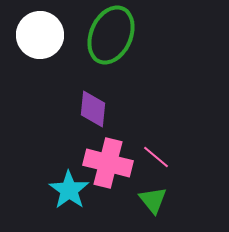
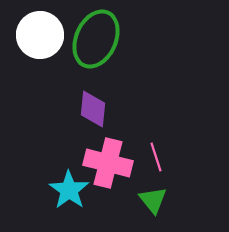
green ellipse: moved 15 px left, 4 px down
pink line: rotated 32 degrees clockwise
